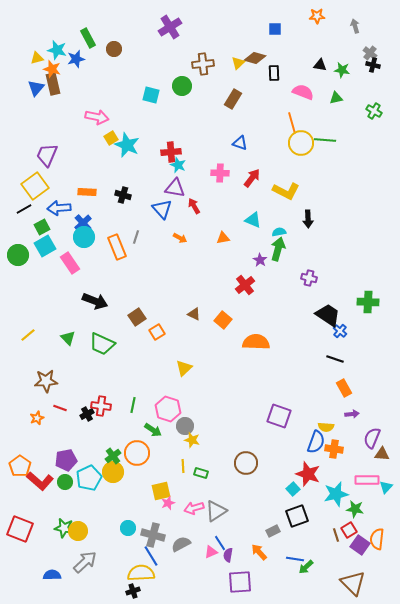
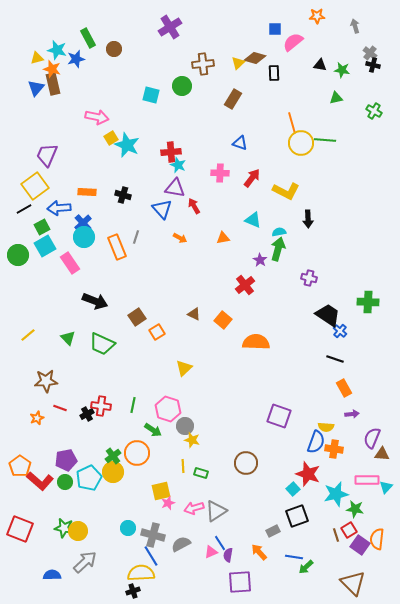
pink semicircle at (303, 92): moved 10 px left, 50 px up; rotated 60 degrees counterclockwise
blue line at (295, 559): moved 1 px left, 2 px up
